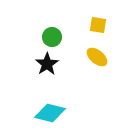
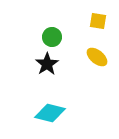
yellow square: moved 4 px up
